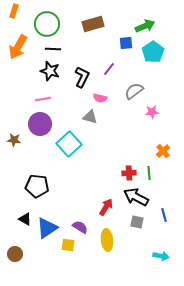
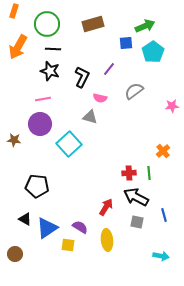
pink star: moved 20 px right, 6 px up
